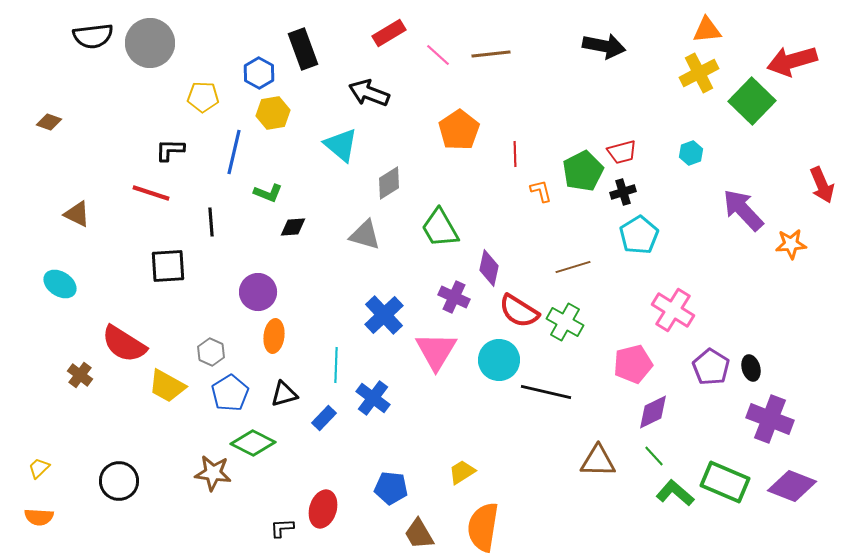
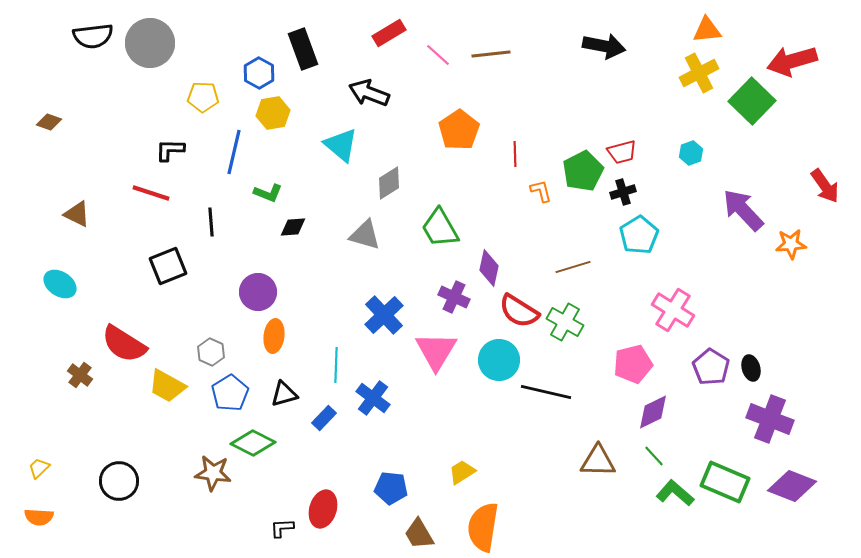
red arrow at (822, 185): moved 3 px right, 1 px down; rotated 12 degrees counterclockwise
black square at (168, 266): rotated 18 degrees counterclockwise
